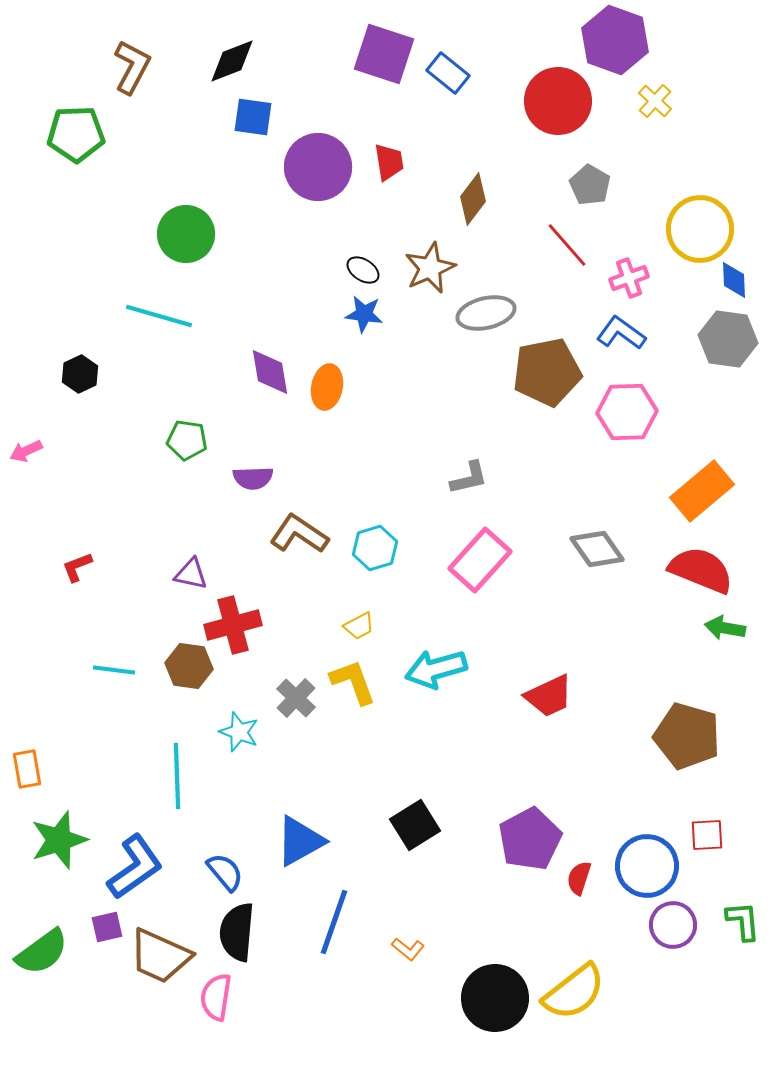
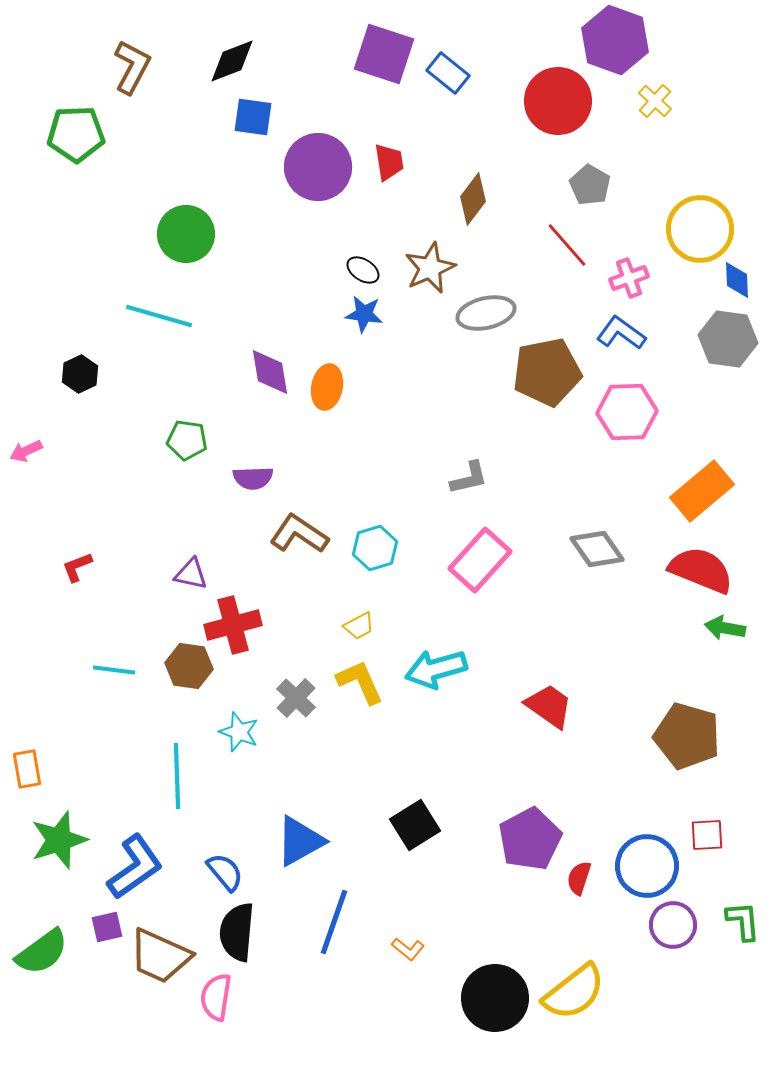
blue diamond at (734, 280): moved 3 px right
yellow L-shape at (353, 682): moved 7 px right; rotated 4 degrees counterclockwise
red trapezoid at (549, 696): moved 10 px down; rotated 120 degrees counterclockwise
